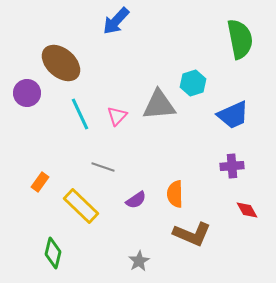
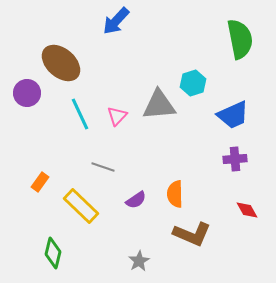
purple cross: moved 3 px right, 7 px up
